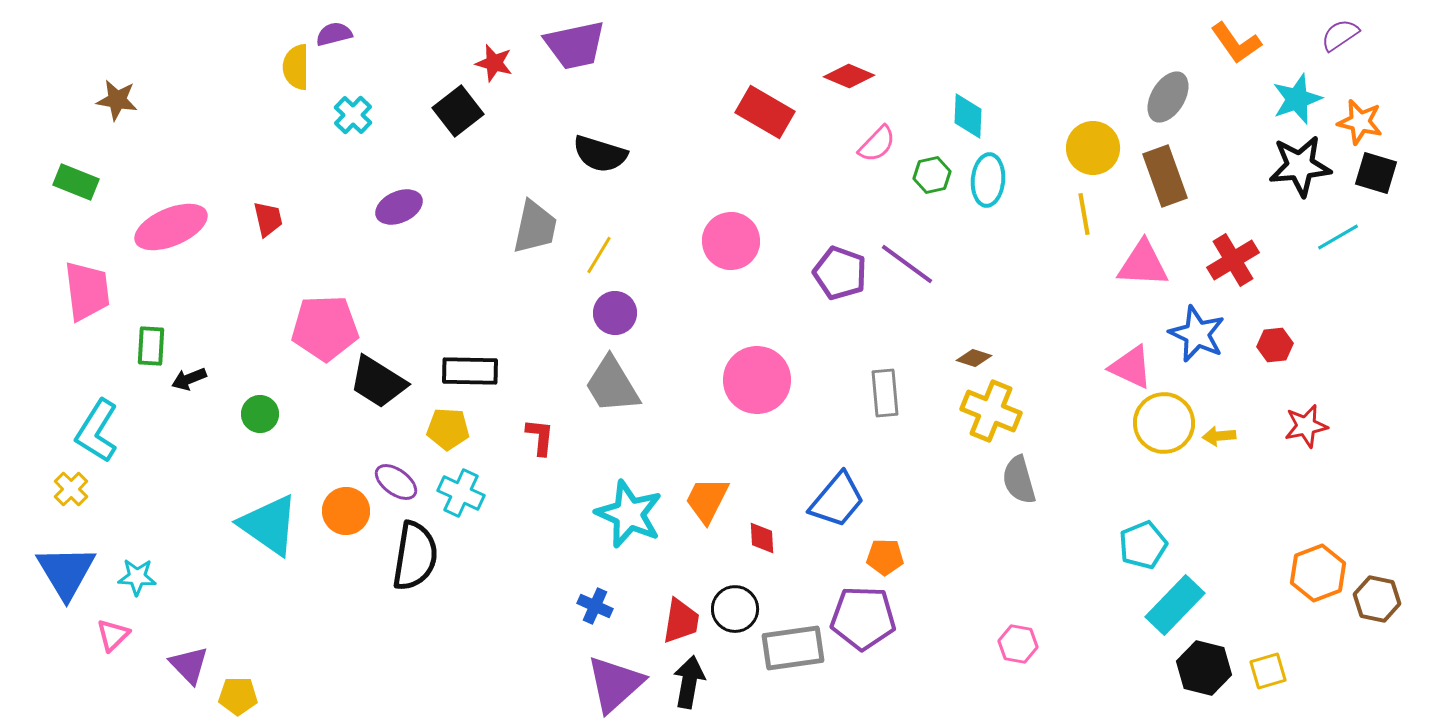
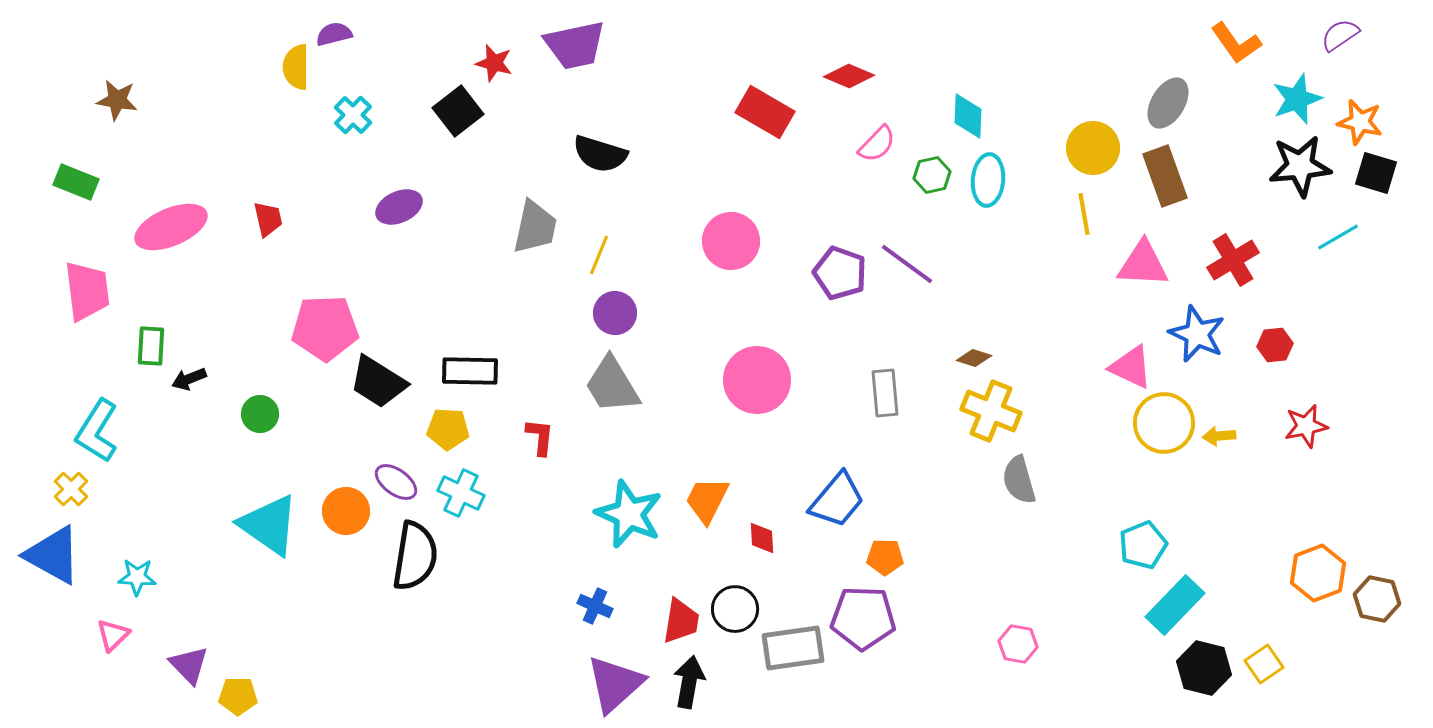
gray ellipse at (1168, 97): moved 6 px down
yellow line at (599, 255): rotated 9 degrees counterclockwise
blue triangle at (66, 572): moved 13 px left, 17 px up; rotated 30 degrees counterclockwise
yellow square at (1268, 671): moved 4 px left, 7 px up; rotated 18 degrees counterclockwise
